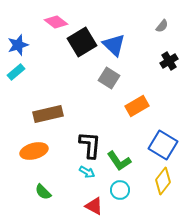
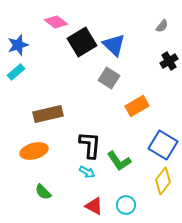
cyan circle: moved 6 px right, 15 px down
